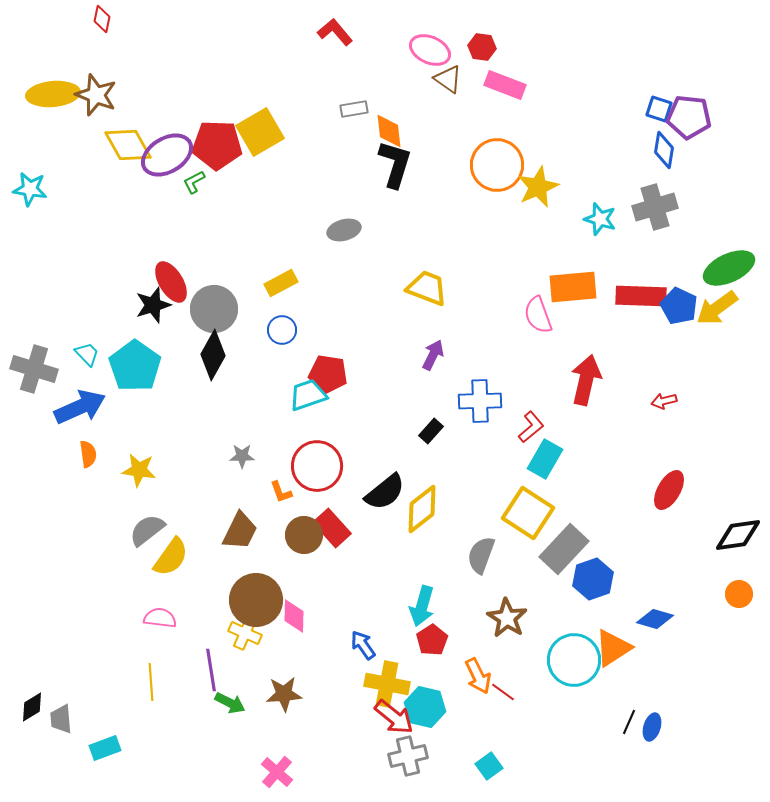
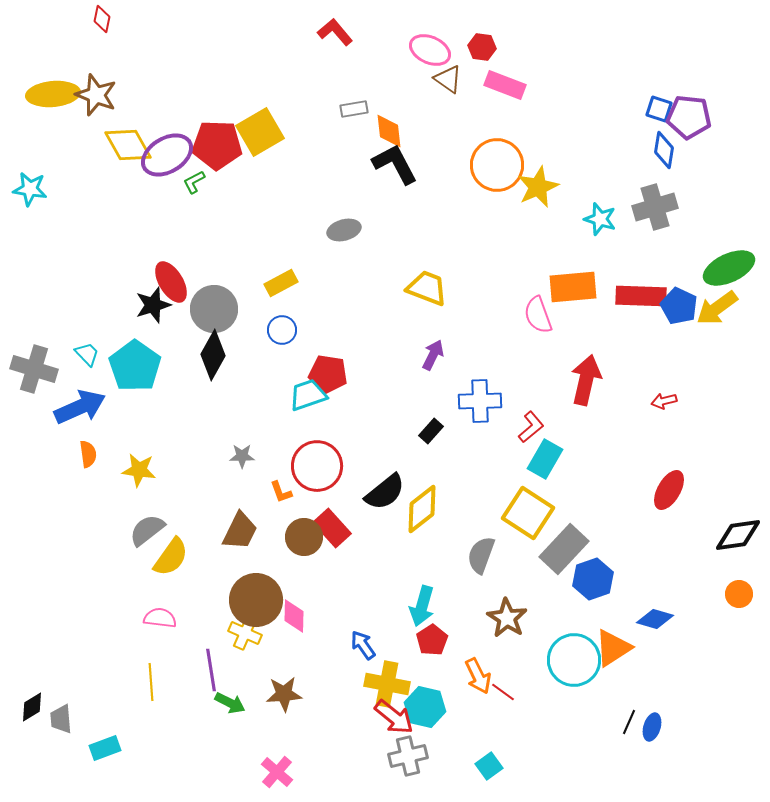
black L-shape at (395, 164): rotated 45 degrees counterclockwise
brown circle at (304, 535): moved 2 px down
